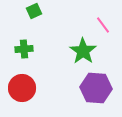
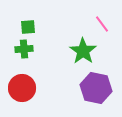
green square: moved 6 px left, 16 px down; rotated 21 degrees clockwise
pink line: moved 1 px left, 1 px up
purple hexagon: rotated 8 degrees clockwise
